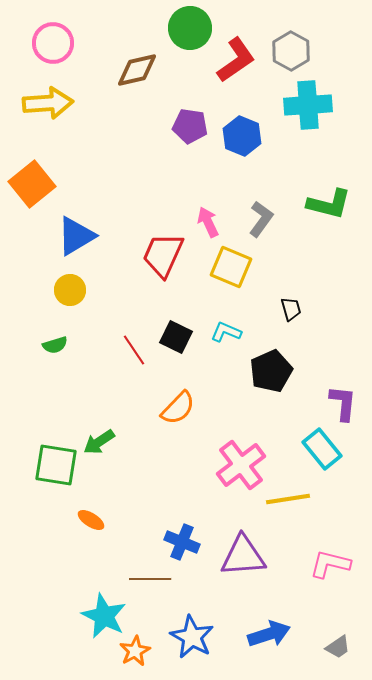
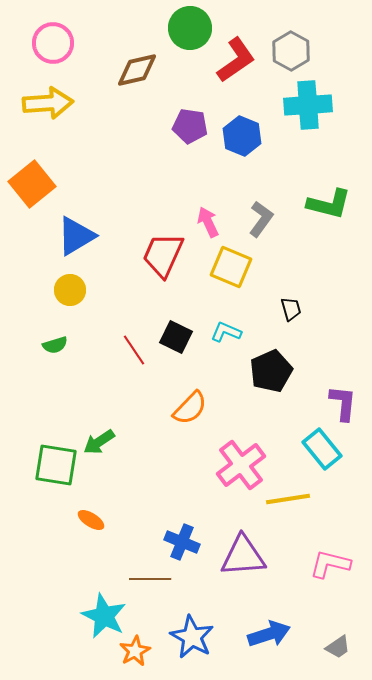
orange semicircle: moved 12 px right
